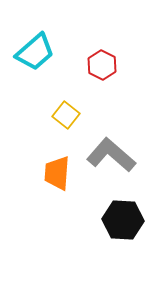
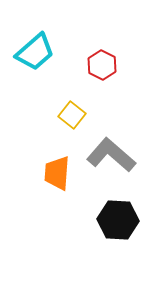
yellow square: moved 6 px right
black hexagon: moved 5 px left
